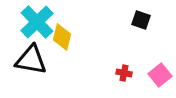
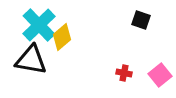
cyan cross: moved 2 px right, 3 px down
yellow diamond: rotated 36 degrees clockwise
